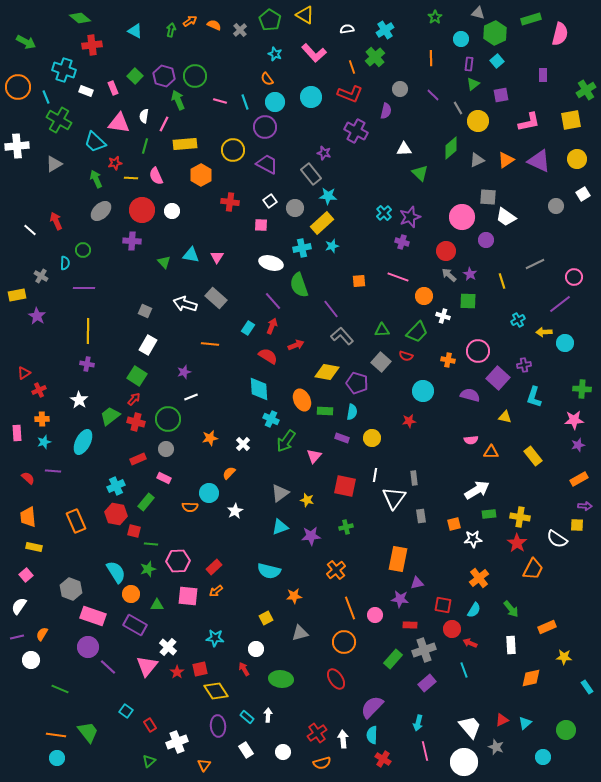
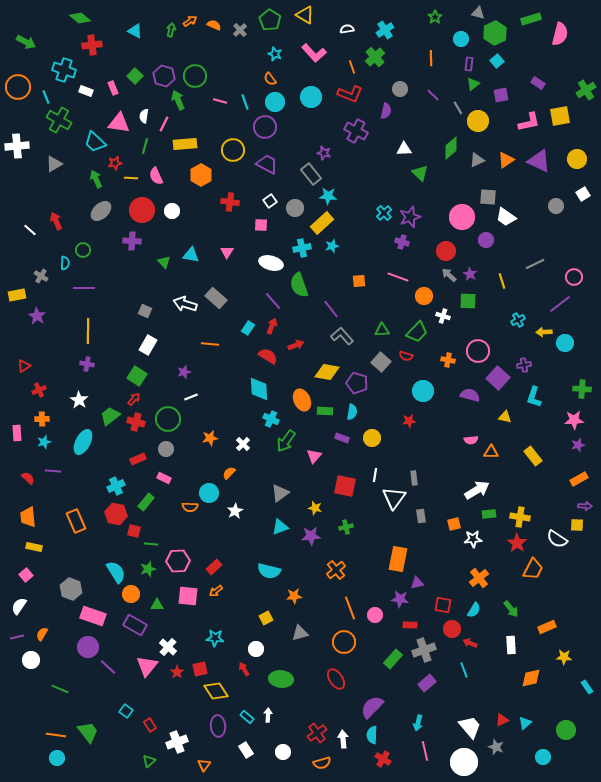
purple rectangle at (543, 75): moved 5 px left, 8 px down; rotated 56 degrees counterclockwise
orange semicircle at (267, 79): moved 3 px right
yellow square at (571, 120): moved 11 px left, 4 px up
pink triangle at (217, 257): moved 10 px right, 5 px up
red triangle at (24, 373): moved 7 px up
yellow star at (307, 500): moved 8 px right, 8 px down
